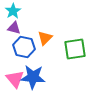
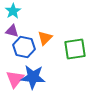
purple triangle: moved 2 px left, 3 px down
pink triangle: rotated 18 degrees clockwise
